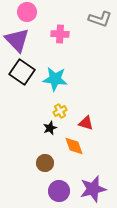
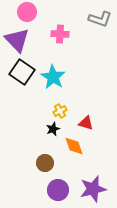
cyan star: moved 2 px left, 2 px up; rotated 25 degrees clockwise
black star: moved 3 px right, 1 px down
purple circle: moved 1 px left, 1 px up
